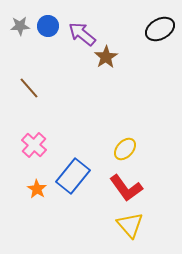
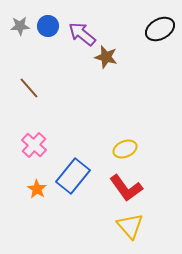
brown star: rotated 25 degrees counterclockwise
yellow ellipse: rotated 25 degrees clockwise
yellow triangle: moved 1 px down
